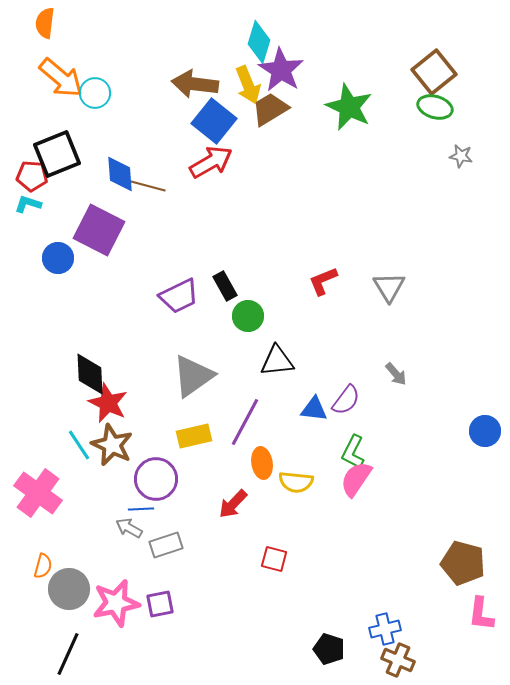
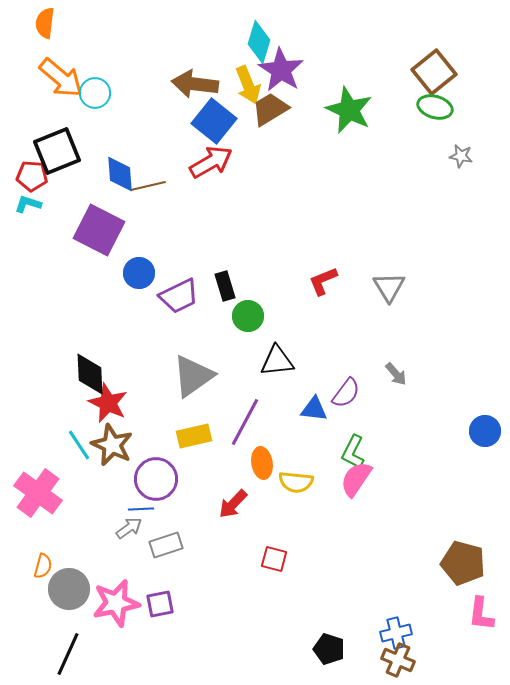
green star at (349, 107): moved 3 px down
black square at (57, 154): moved 3 px up
brown line at (148, 186): rotated 28 degrees counterclockwise
blue circle at (58, 258): moved 81 px right, 15 px down
black rectangle at (225, 286): rotated 12 degrees clockwise
purple semicircle at (346, 400): moved 7 px up
gray arrow at (129, 528): rotated 116 degrees clockwise
blue cross at (385, 629): moved 11 px right, 4 px down
